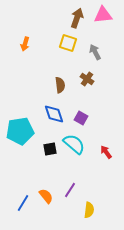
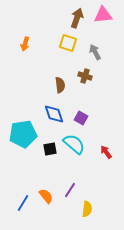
brown cross: moved 2 px left, 3 px up; rotated 16 degrees counterclockwise
cyan pentagon: moved 3 px right, 3 px down
yellow semicircle: moved 2 px left, 1 px up
